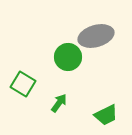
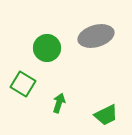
green circle: moved 21 px left, 9 px up
green arrow: rotated 18 degrees counterclockwise
